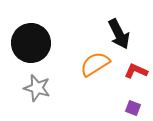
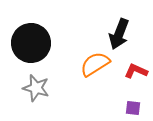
black arrow: rotated 48 degrees clockwise
gray star: moved 1 px left
purple square: rotated 14 degrees counterclockwise
